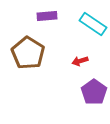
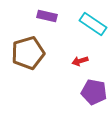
purple rectangle: rotated 18 degrees clockwise
brown pentagon: rotated 24 degrees clockwise
purple pentagon: rotated 25 degrees counterclockwise
